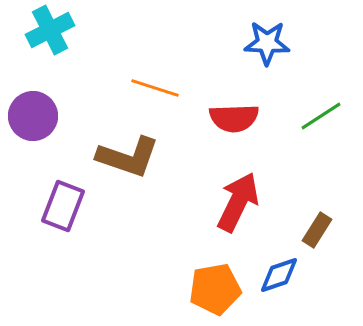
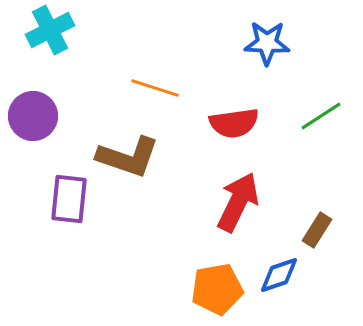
red semicircle: moved 5 px down; rotated 6 degrees counterclockwise
purple rectangle: moved 6 px right, 7 px up; rotated 15 degrees counterclockwise
orange pentagon: moved 2 px right
